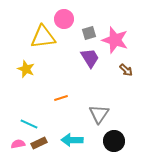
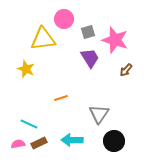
gray square: moved 1 px left, 1 px up
yellow triangle: moved 2 px down
brown arrow: rotated 88 degrees clockwise
